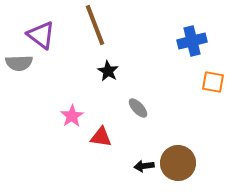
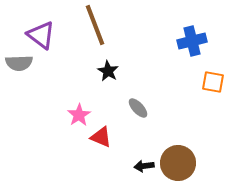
pink star: moved 7 px right, 1 px up
red triangle: rotated 15 degrees clockwise
